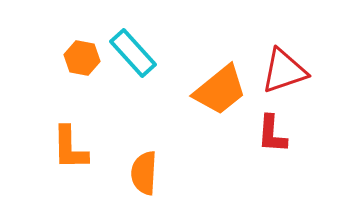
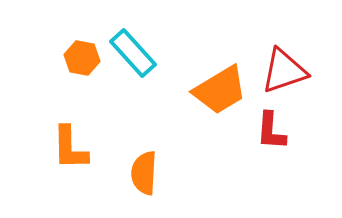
orange trapezoid: rotated 8 degrees clockwise
red L-shape: moved 1 px left, 3 px up
